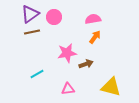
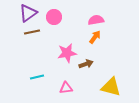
purple triangle: moved 2 px left, 1 px up
pink semicircle: moved 3 px right, 1 px down
cyan line: moved 3 px down; rotated 16 degrees clockwise
pink triangle: moved 2 px left, 1 px up
